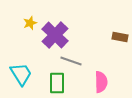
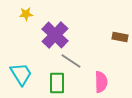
yellow star: moved 4 px left, 9 px up; rotated 16 degrees clockwise
gray line: rotated 15 degrees clockwise
